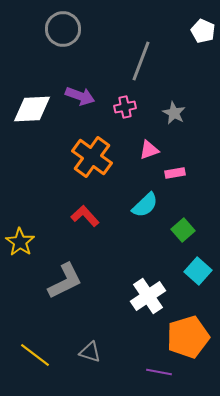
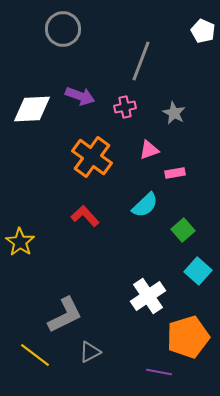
gray L-shape: moved 34 px down
gray triangle: rotated 45 degrees counterclockwise
